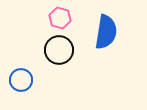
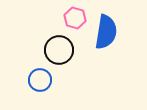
pink hexagon: moved 15 px right
blue circle: moved 19 px right
